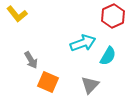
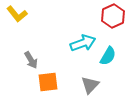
orange square: rotated 30 degrees counterclockwise
